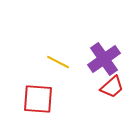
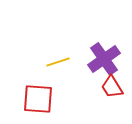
yellow line: rotated 45 degrees counterclockwise
red trapezoid: rotated 100 degrees clockwise
